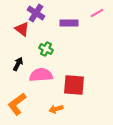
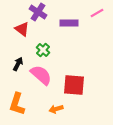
purple cross: moved 2 px right, 1 px up
green cross: moved 3 px left, 1 px down; rotated 16 degrees clockwise
pink semicircle: rotated 45 degrees clockwise
orange L-shape: rotated 35 degrees counterclockwise
